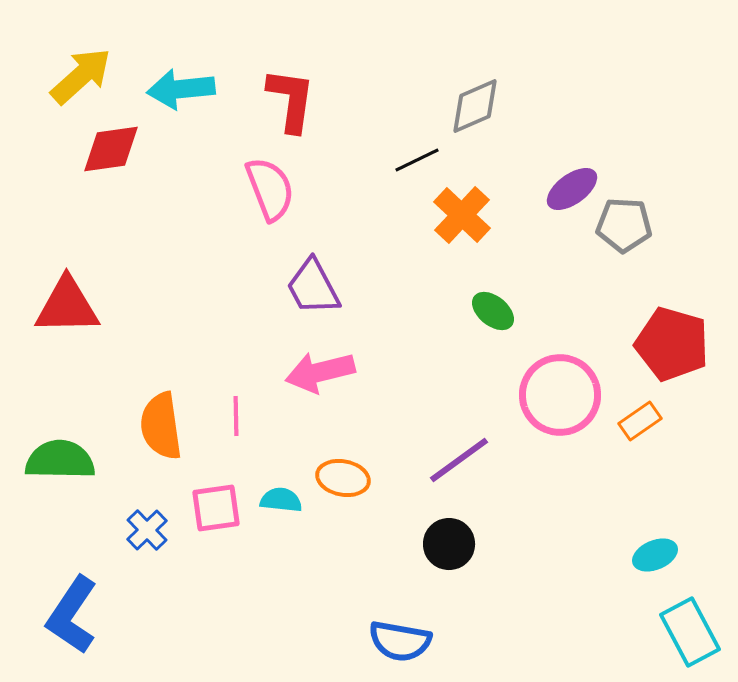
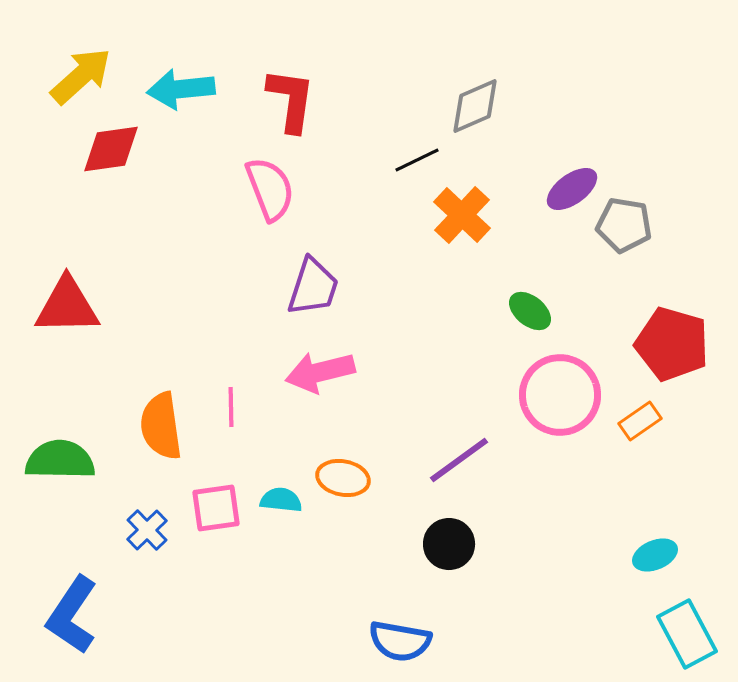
gray pentagon: rotated 6 degrees clockwise
purple trapezoid: rotated 134 degrees counterclockwise
green ellipse: moved 37 px right
pink line: moved 5 px left, 9 px up
cyan rectangle: moved 3 px left, 2 px down
